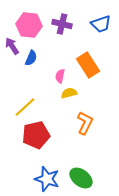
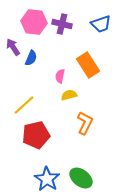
pink hexagon: moved 5 px right, 3 px up
purple arrow: moved 1 px right, 1 px down
yellow semicircle: moved 2 px down
yellow line: moved 1 px left, 2 px up
blue star: rotated 15 degrees clockwise
